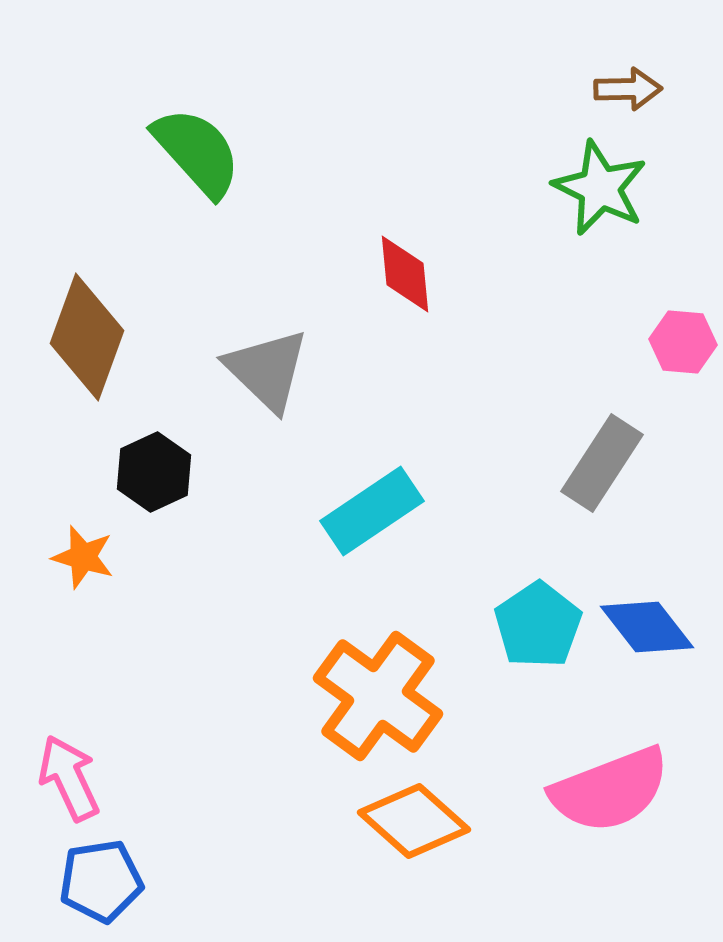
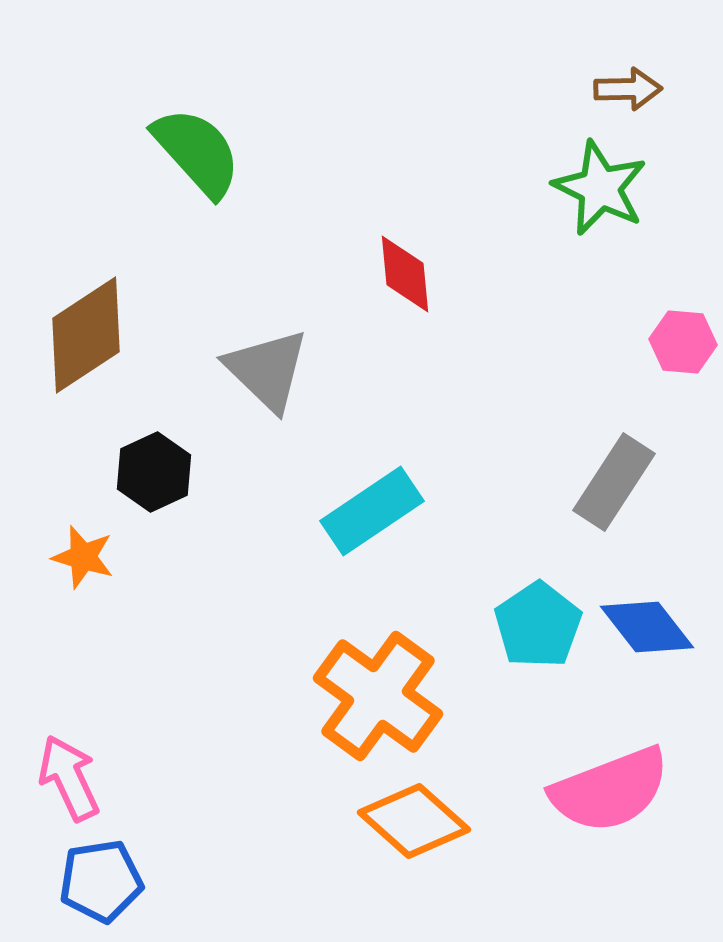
brown diamond: moved 1 px left, 2 px up; rotated 37 degrees clockwise
gray rectangle: moved 12 px right, 19 px down
